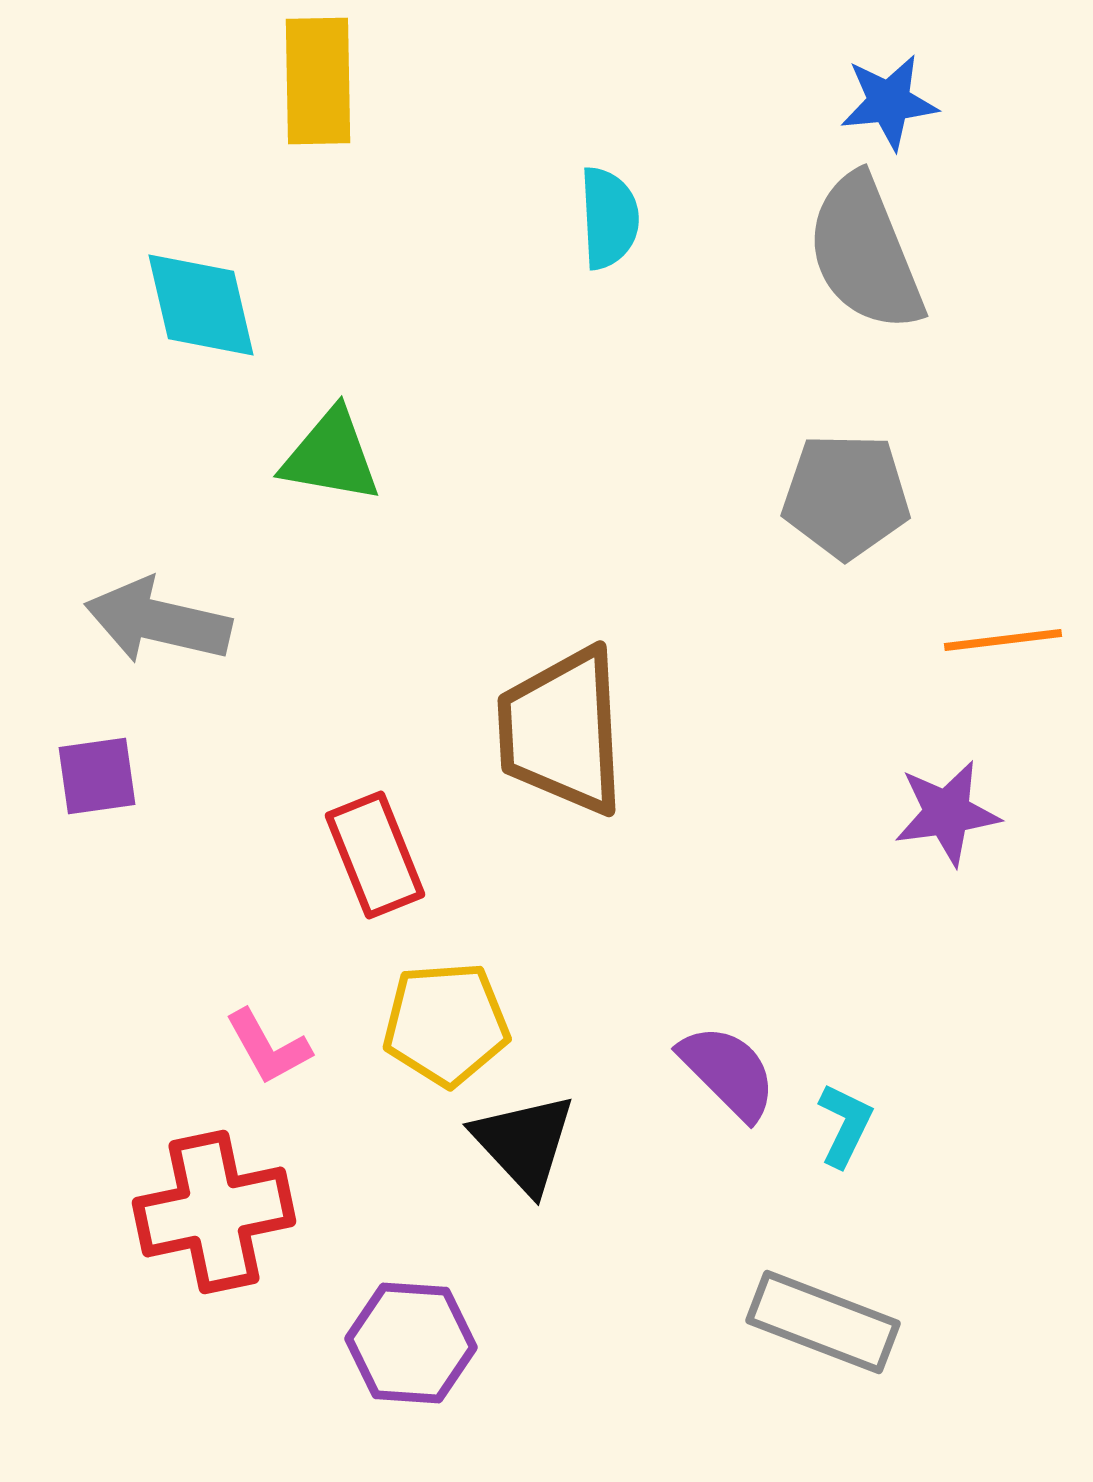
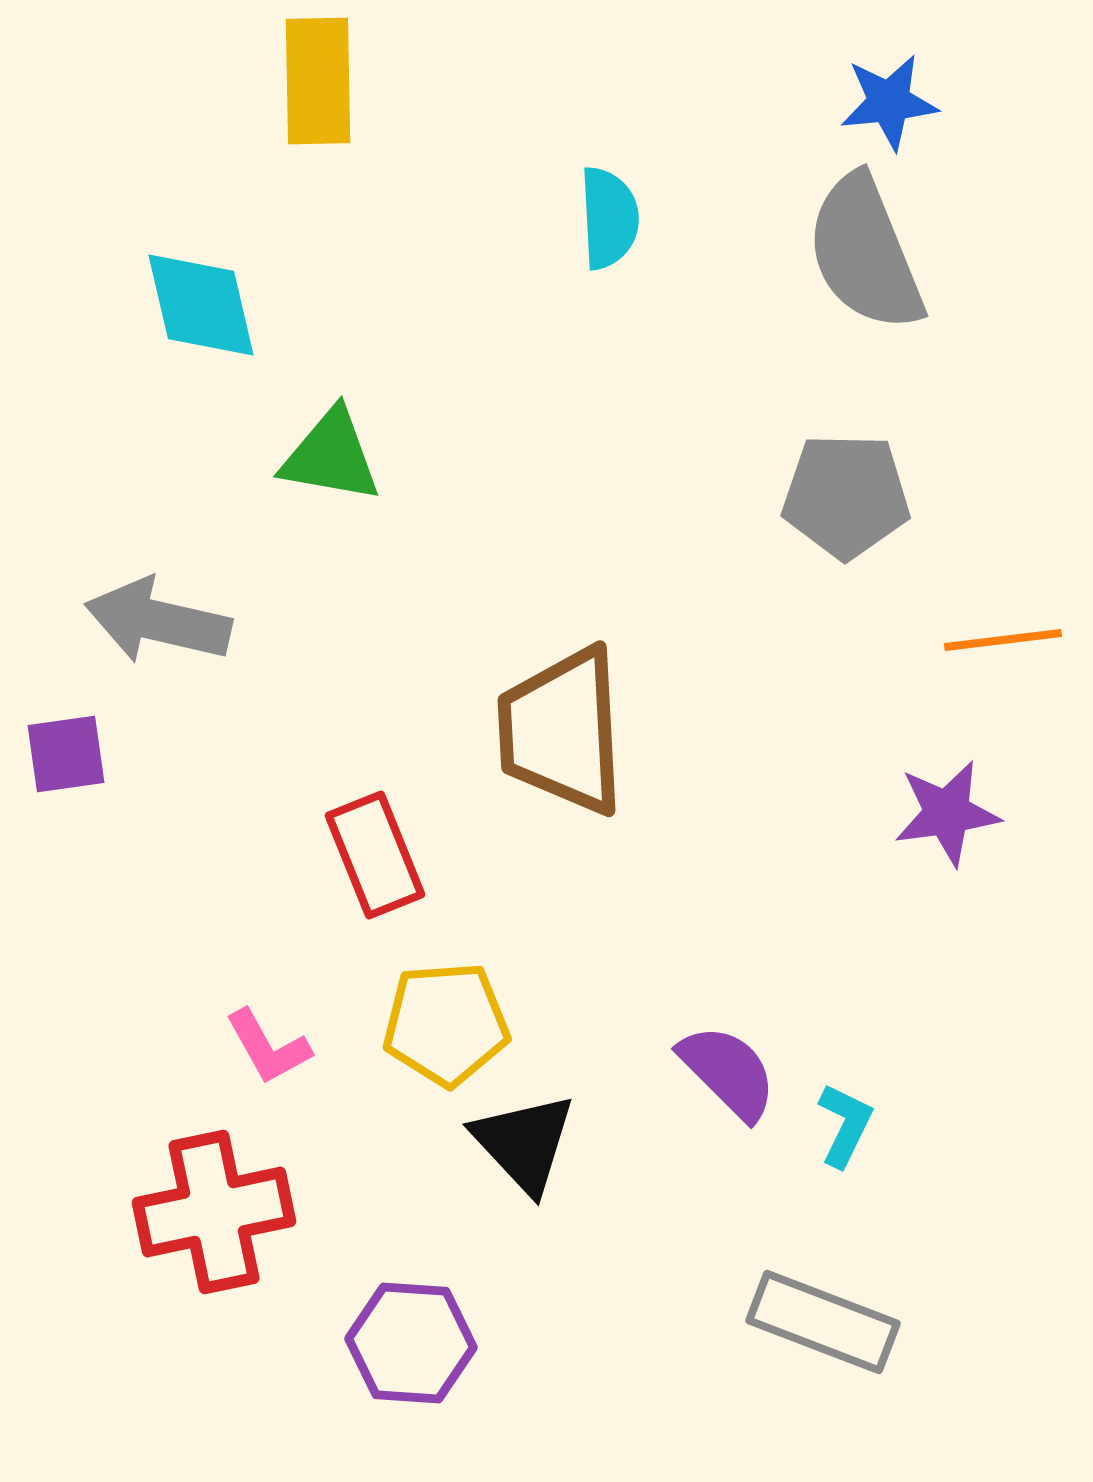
purple square: moved 31 px left, 22 px up
